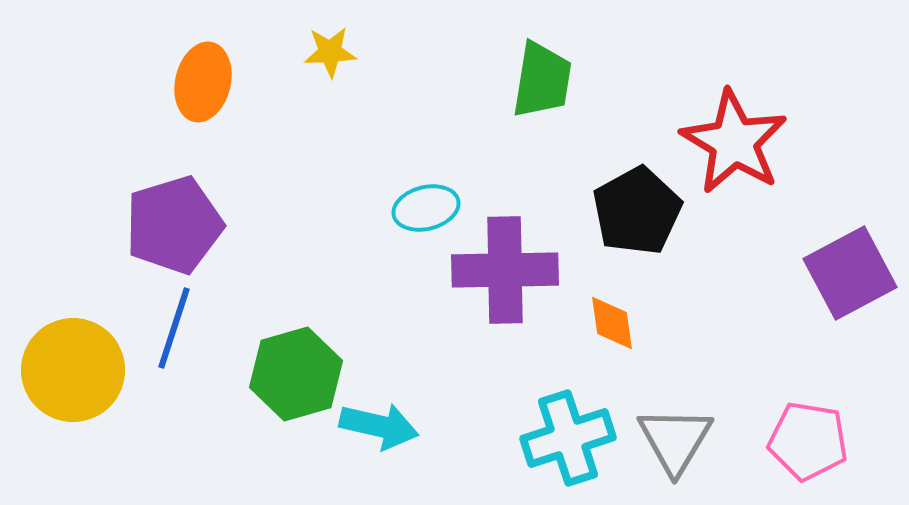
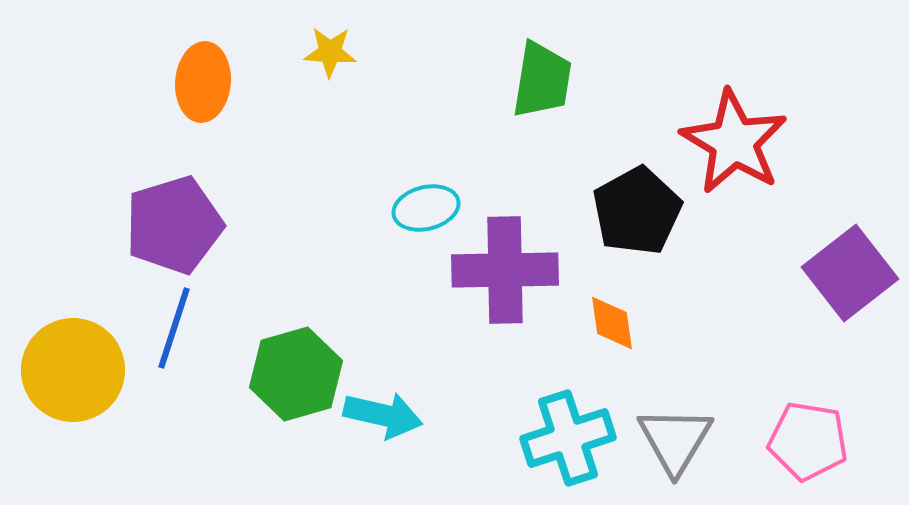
yellow star: rotated 6 degrees clockwise
orange ellipse: rotated 8 degrees counterclockwise
purple square: rotated 10 degrees counterclockwise
cyan arrow: moved 4 px right, 11 px up
